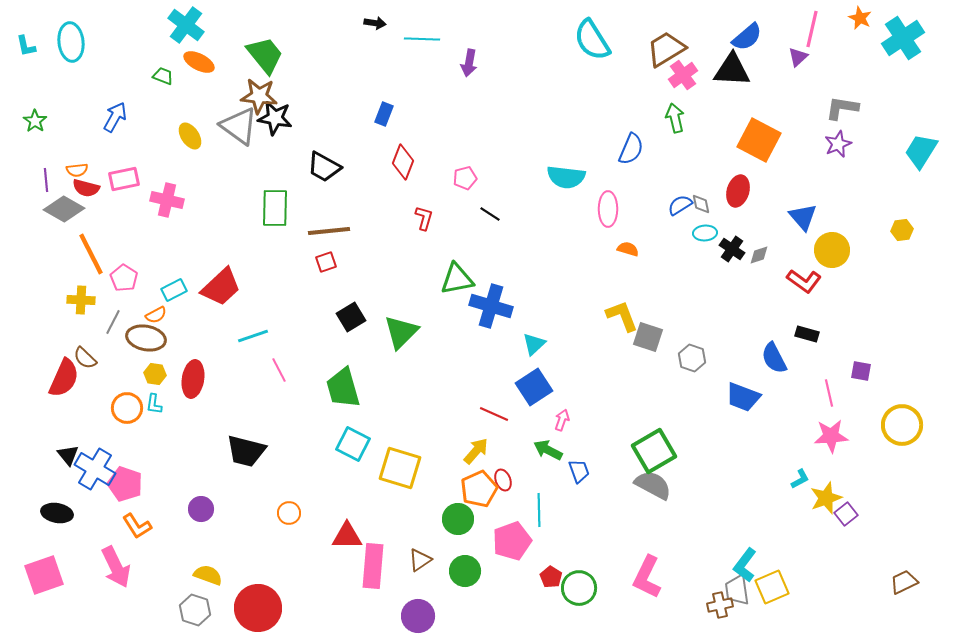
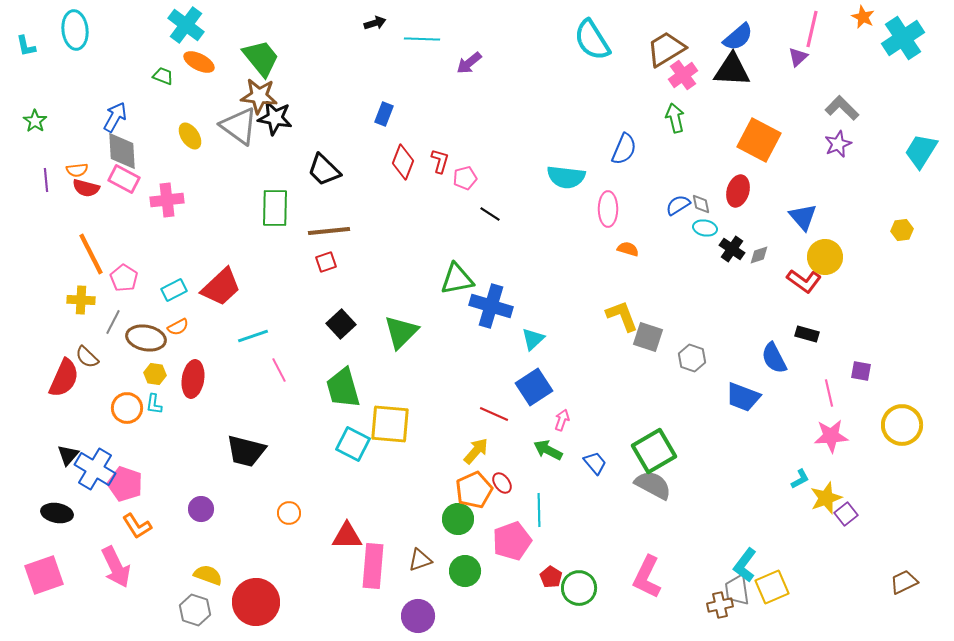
orange star at (860, 18): moved 3 px right, 1 px up
black arrow at (375, 23): rotated 25 degrees counterclockwise
blue semicircle at (747, 37): moved 9 px left
cyan ellipse at (71, 42): moved 4 px right, 12 px up
green trapezoid at (265, 55): moved 4 px left, 3 px down
purple arrow at (469, 63): rotated 40 degrees clockwise
gray L-shape at (842, 108): rotated 36 degrees clockwise
blue semicircle at (631, 149): moved 7 px left
black trapezoid at (324, 167): moved 3 px down; rotated 15 degrees clockwise
pink rectangle at (124, 179): rotated 40 degrees clockwise
pink cross at (167, 200): rotated 20 degrees counterclockwise
blue semicircle at (680, 205): moved 2 px left
gray diamond at (64, 209): moved 58 px right, 58 px up; rotated 57 degrees clockwise
red L-shape at (424, 218): moved 16 px right, 57 px up
cyan ellipse at (705, 233): moved 5 px up; rotated 15 degrees clockwise
yellow circle at (832, 250): moved 7 px left, 7 px down
orange semicircle at (156, 315): moved 22 px right, 12 px down
black square at (351, 317): moved 10 px left, 7 px down; rotated 12 degrees counterclockwise
cyan triangle at (534, 344): moved 1 px left, 5 px up
brown semicircle at (85, 358): moved 2 px right, 1 px up
black triangle at (68, 455): rotated 20 degrees clockwise
yellow square at (400, 468): moved 10 px left, 44 px up; rotated 12 degrees counterclockwise
blue trapezoid at (579, 471): moved 16 px right, 8 px up; rotated 20 degrees counterclockwise
red ellipse at (503, 480): moved 1 px left, 3 px down; rotated 15 degrees counterclockwise
orange pentagon at (479, 489): moved 5 px left, 1 px down
brown triangle at (420, 560): rotated 15 degrees clockwise
red circle at (258, 608): moved 2 px left, 6 px up
